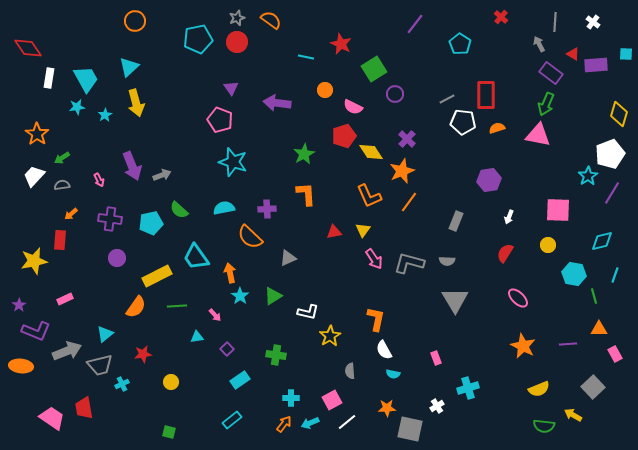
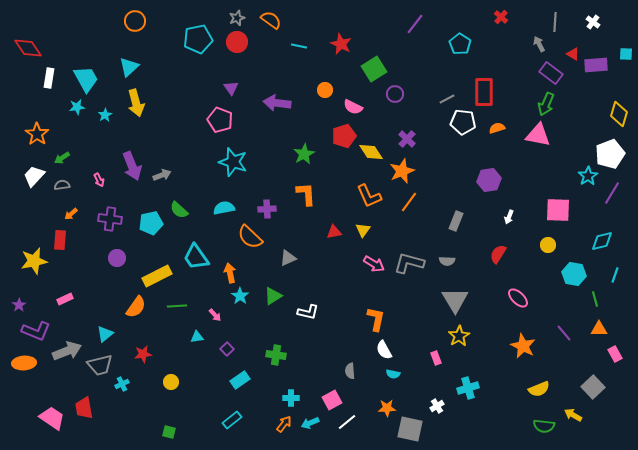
cyan line at (306, 57): moved 7 px left, 11 px up
red rectangle at (486, 95): moved 2 px left, 3 px up
red semicircle at (505, 253): moved 7 px left, 1 px down
pink arrow at (374, 259): moved 5 px down; rotated 25 degrees counterclockwise
green line at (594, 296): moved 1 px right, 3 px down
yellow star at (330, 336): moved 129 px right
purple line at (568, 344): moved 4 px left, 11 px up; rotated 54 degrees clockwise
orange ellipse at (21, 366): moved 3 px right, 3 px up; rotated 10 degrees counterclockwise
